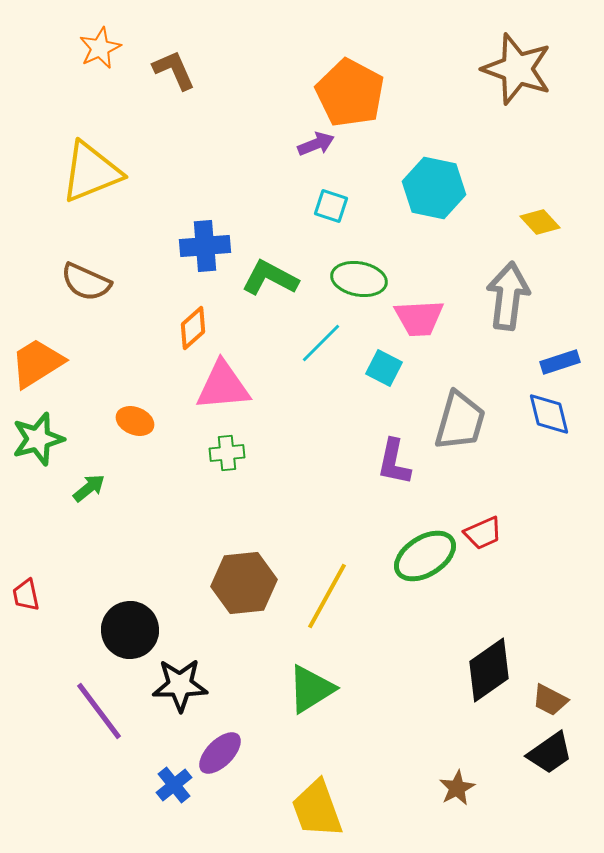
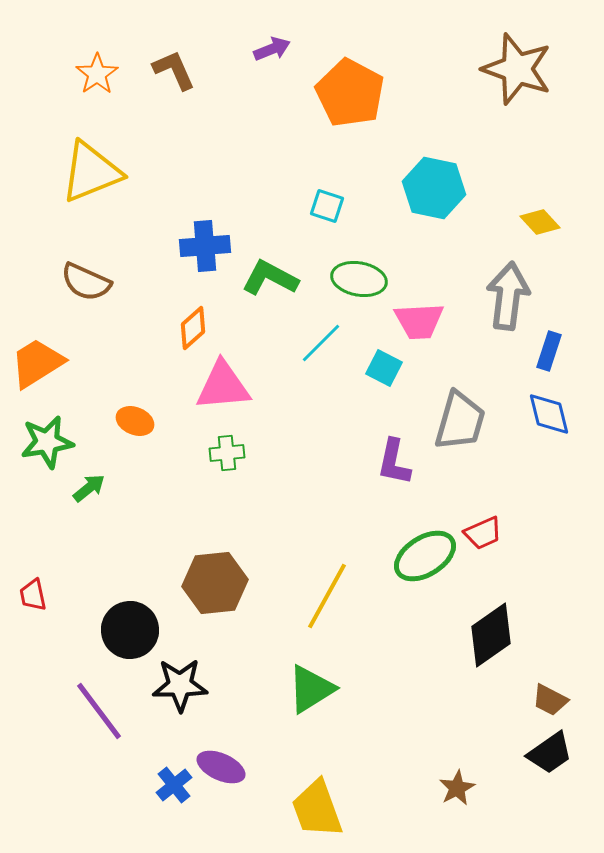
orange star at (100, 48): moved 3 px left, 26 px down; rotated 9 degrees counterclockwise
purple arrow at (316, 144): moved 44 px left, 95 px up
cyan square at (331, 206): moved 4 px left
pink trapezoid at (419, 318): moved 3 px down
blue rectangle at (560, 362): moved 11 px left, 11 px up; rotated 54 degrees counterclockwise
green star at (38, 439): moved 9 px right, 3 px down; rotated 6 degrees clockwise
brown hexagon at (244, 583): moved 29 px left
red trapezoid at (26, 595): moved 7 px right
black diamond at (489, 670): moved 2 px right, 35 px up
purple ellipse at (220, 753): moved 1 px right, 14 px down; rotated 69 degrees clockwise
